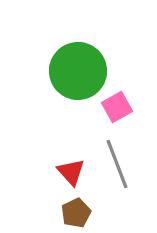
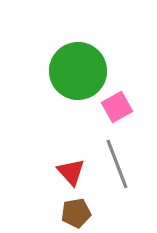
brown pentagon: rotated 16 degrees clockwise
